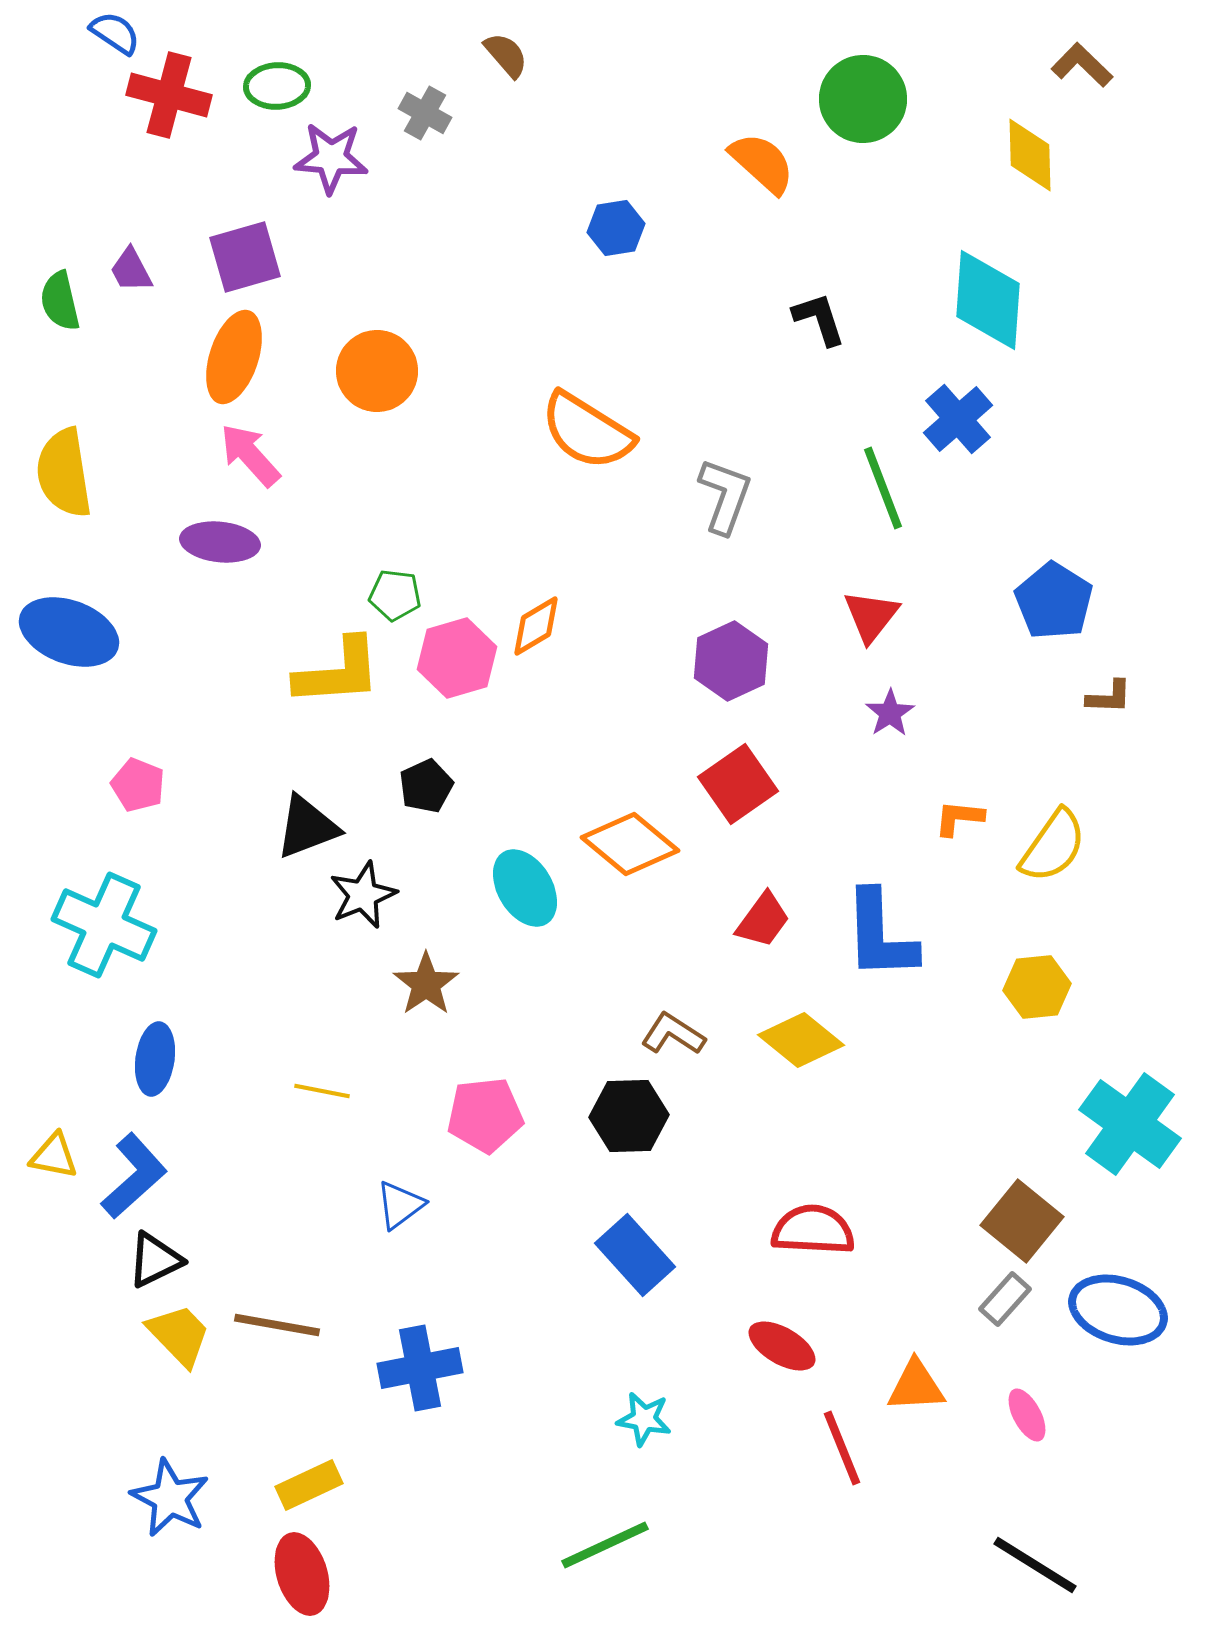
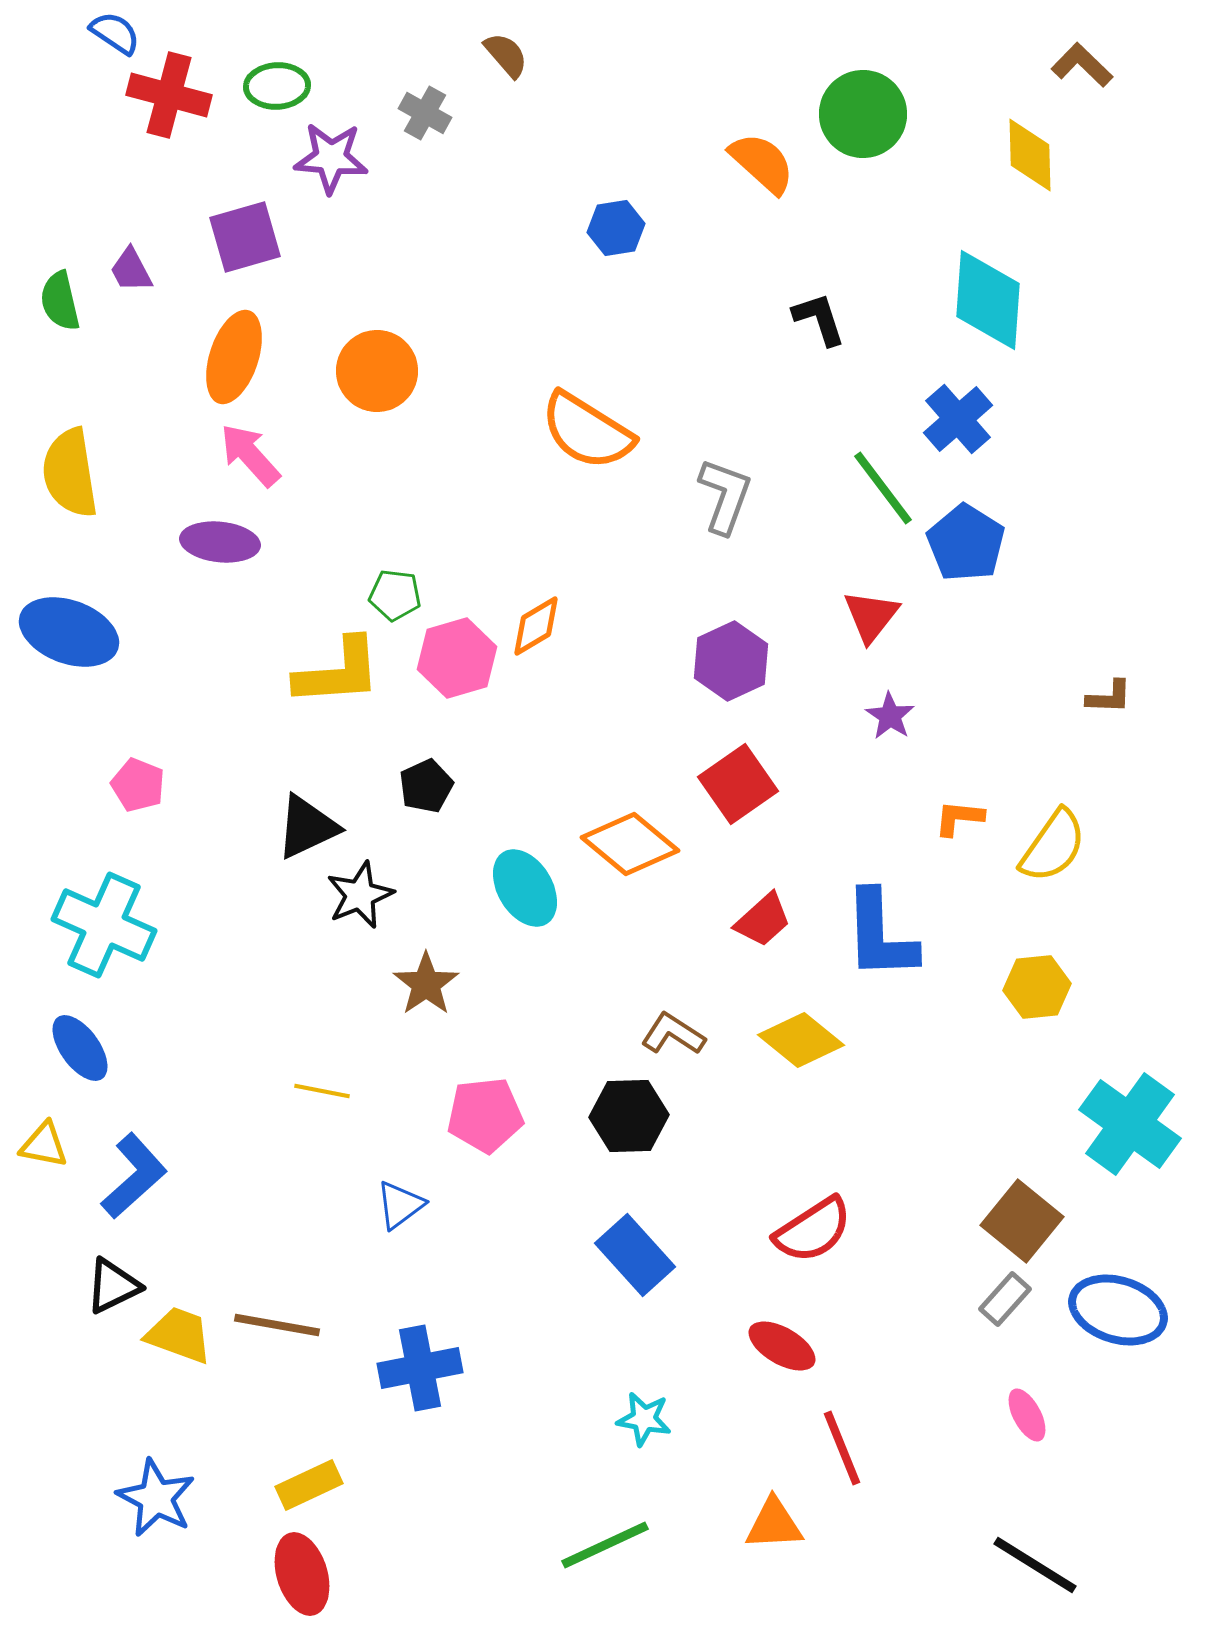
green circle at (863, 99): moved 15 px down
purple square at (245, 257): moved 20 px up
yellow semicircle at (64, 473): moved 6 px right
green line at (883, 488): rotated 16 degrees counterclockwise
blue pentagon at (1054, 601): moved 88 px left, 58 px up
purple star at (890, 713): moved 3 px down; rotated 6 degrees counterclockwise
black triangle at (307, 827): rotated 4 degrees counterclockwise
black star at (363, 895): moved 3 px left
red trapezoid at (763, 920): rotated 12 degrees clockwise
blue ellipse at (155, 1059): moved 75 px left, 11 px up; rotated 44 degrees counterclockwise
yellow triangle at (54, 1156): moved 10 px left, 11 px up
red semicircle at (813, 1230): rotated 144 degrees clockwise
black triangle at (155, 1260): moved 42 px left, 26 px down
yellow trapezoid at (179, 1335): rotated 26 degrees counterclockwise
orange triangle at (916, 1386): moved 142 px left, 138 px down
blue star at (170, 1498): moved 14 px left
